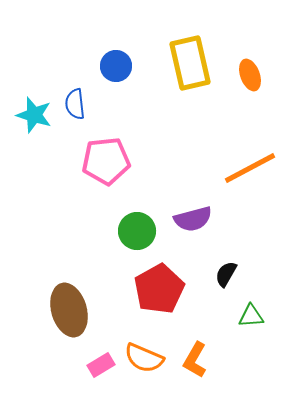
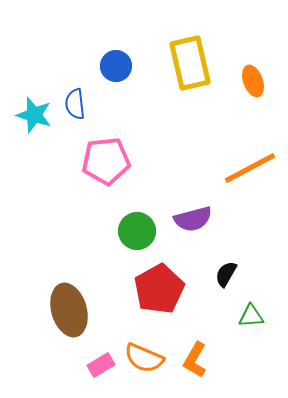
orange ellipse: moved 3 px right, 6 px down
